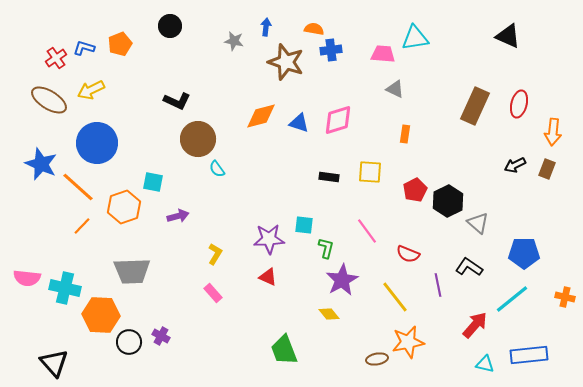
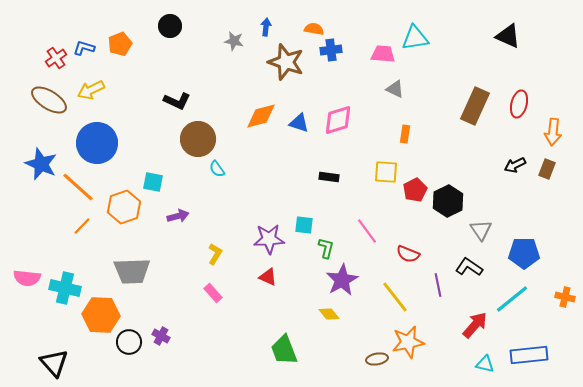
yellow square at (370, 172): moved 16 px right
gray triangle at (478, 223): moved 3 px right, 7 px down; rotated 15 degrees clockwise
